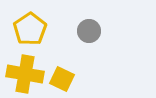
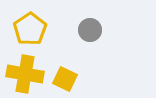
gray circle: moved 1 px right, 1 px up
yellow square: moved 3 px right
